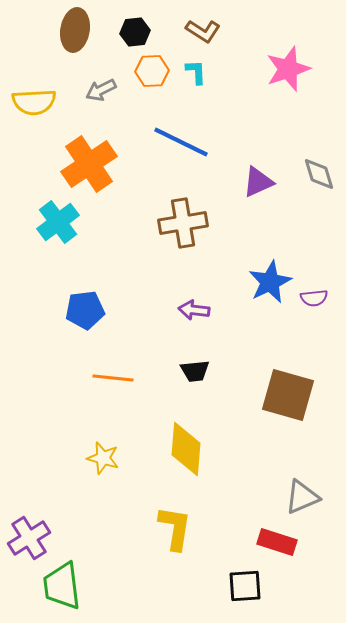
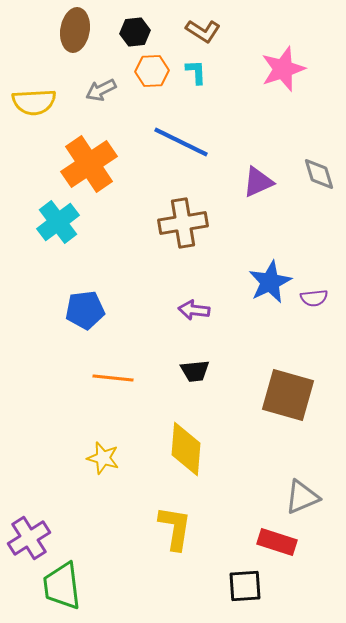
pink star: moved 5 px left
